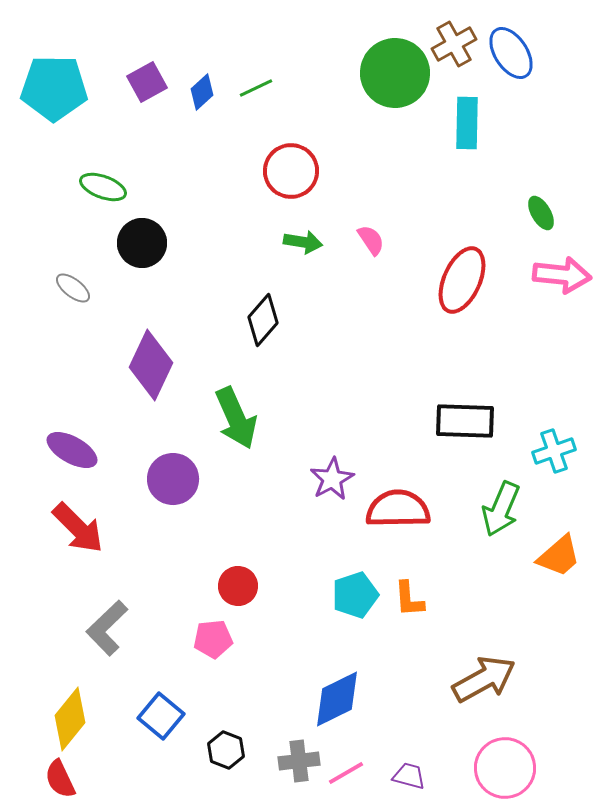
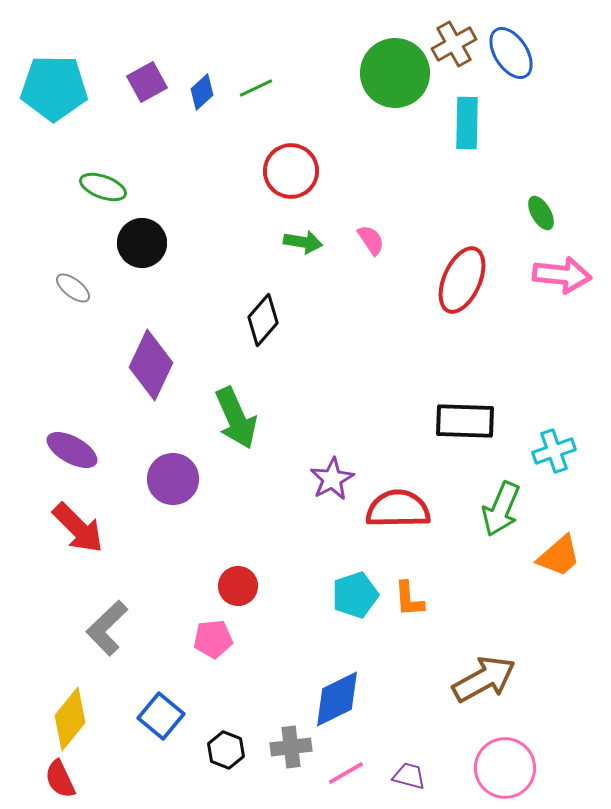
gray cross at (299, 761): moved 8 px left, 14 px up
